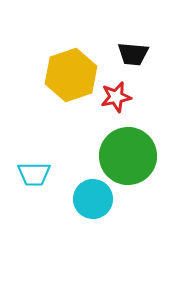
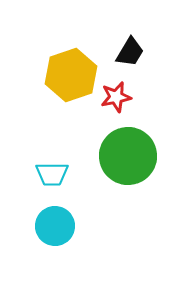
black trapezoid: moved 3 px left, 2 px up; rotated 64 degrees counterclockwise
cyan trapezoid: moved 18 px right
cyan circle: moved 38 px left, 27 px down
